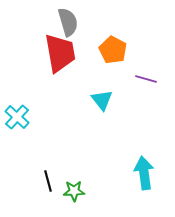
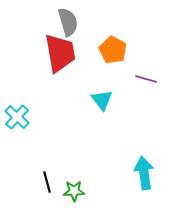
black line: moved 1 px left, 1 px down
